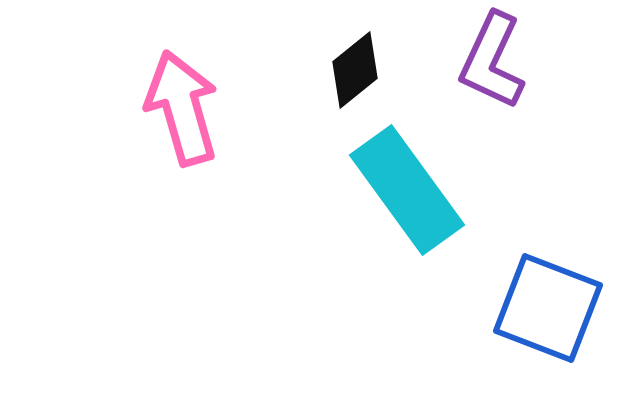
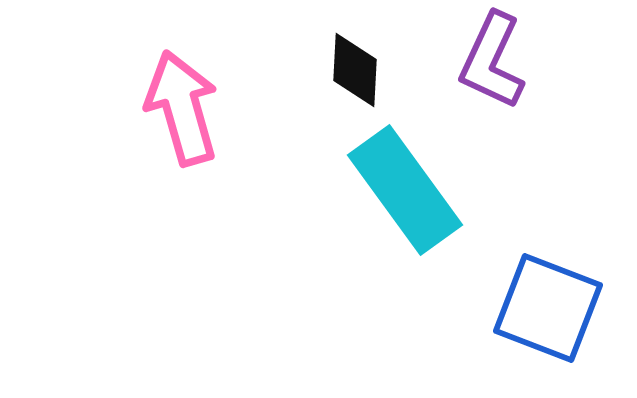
black diamond: rotated 48 degrees counterclockwise
cyan rectangle: moved 2 px left
